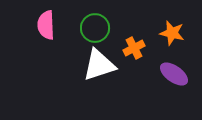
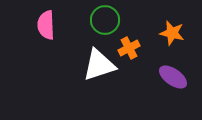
green circle: moved 10 px right, 8 px up
orange cross: moved 5 px left
purple ellipse: moved 1 px left, 3 px down
